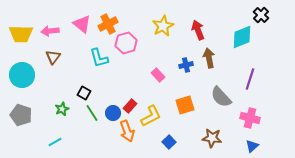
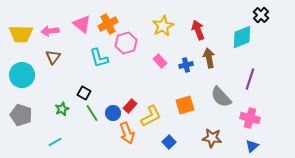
pink rectangle: moved 2 px right, 14 px up
orange arrow: moved 2 px down
